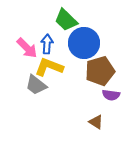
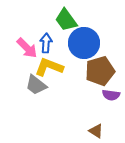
green trapezoid: rotated 10 degrees clockwise
blue arrow: moved 1 px left, 1 px up
brown triangle: moved 9 px down
